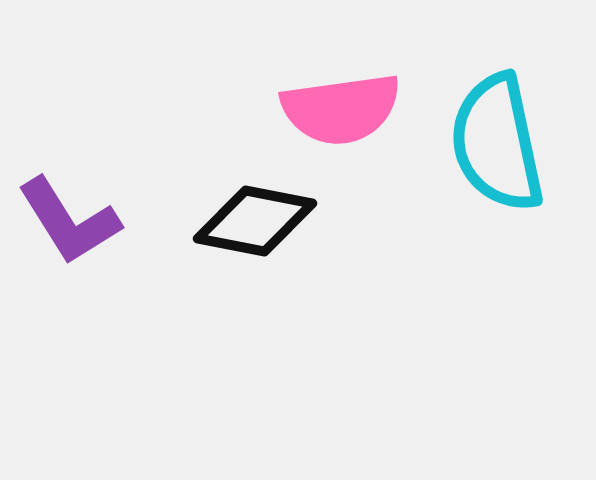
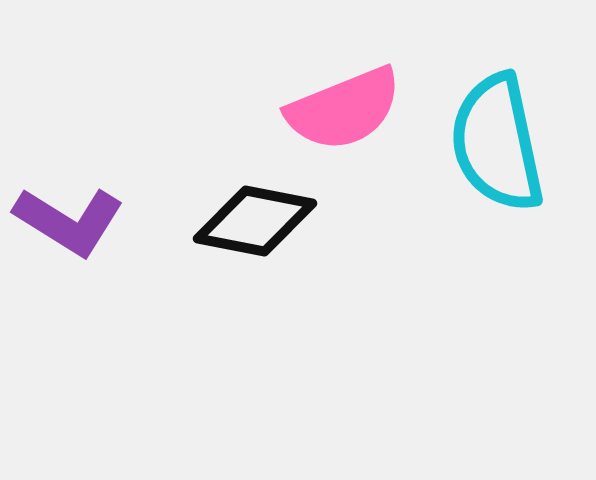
pink semicircle: moved 3 px right; rotated 14 degrees counterclockwise
purple L-shape: rotated 26 degrees counterclockwise
